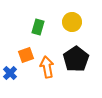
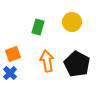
orange square: moved 13 px left, 1 px up
black pentagon: moved 1 px right, 5 px down; rotated 10 degrees counterclockwise
orange arrow: moved 6 px up
